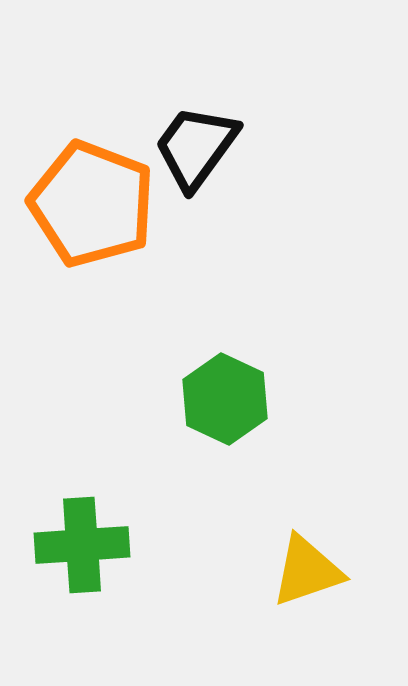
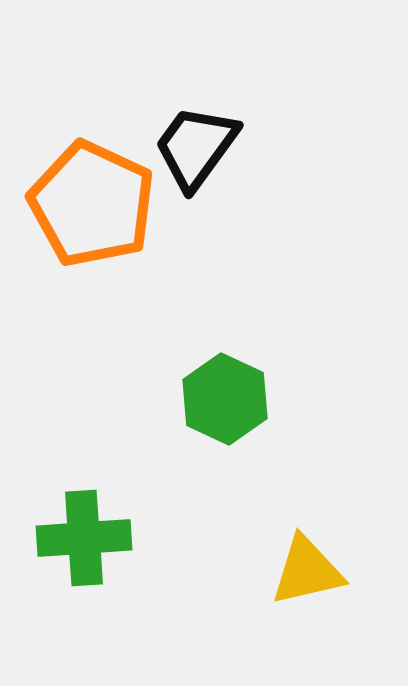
orange pentagon: rotated 4 degrees clockwise
green cross: moved 2 px right, 7 px up
yellow triangle: rotated 6 degrees clockwise
